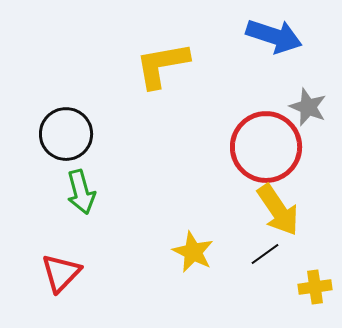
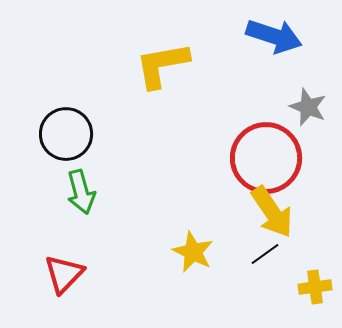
red circle: moved 11 px down
yellow arrow: moved 6 px left, 2 px down
red triangle: moved 3 px right, 1 px down
